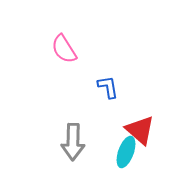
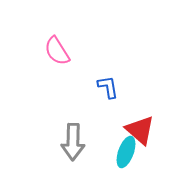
pink semicircle: moved 7 px left, 2 px down
